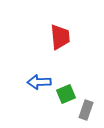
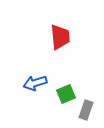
blue arrow: moved 4 px left, 1 px down; rotated 15 degrees counterclockwise
